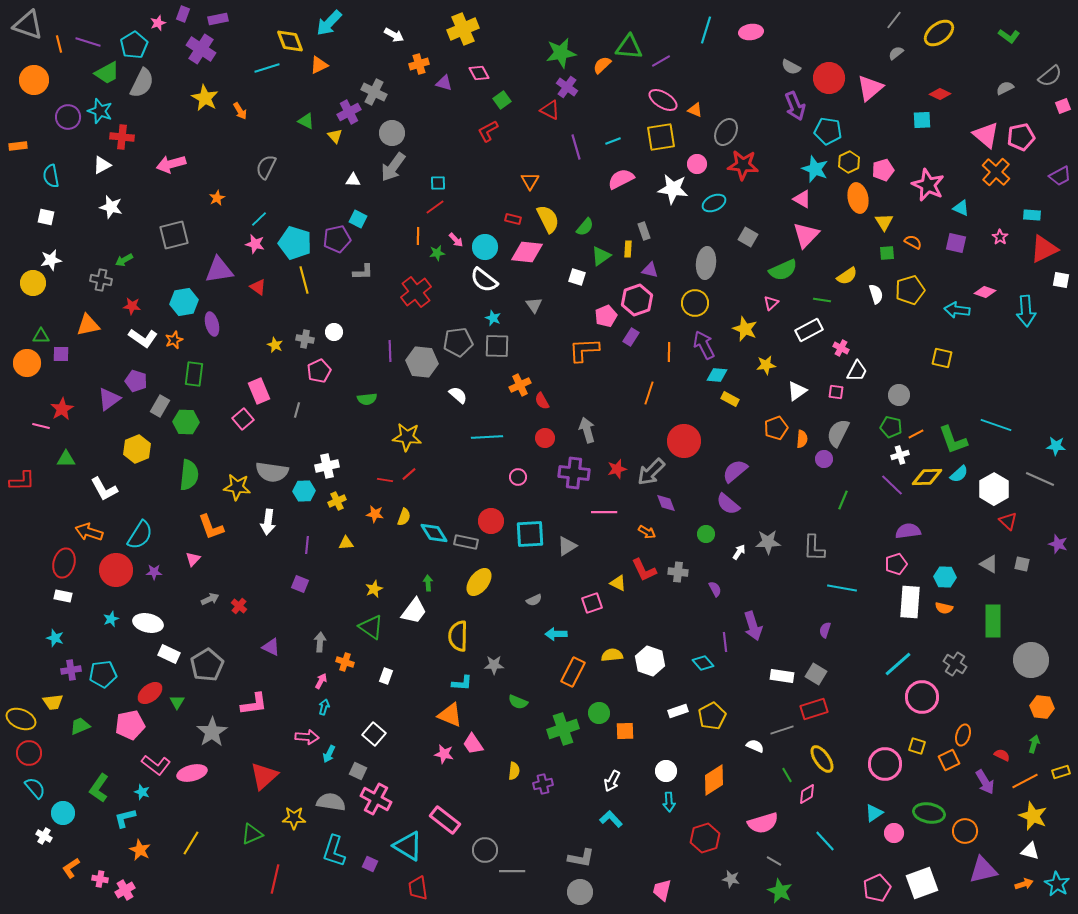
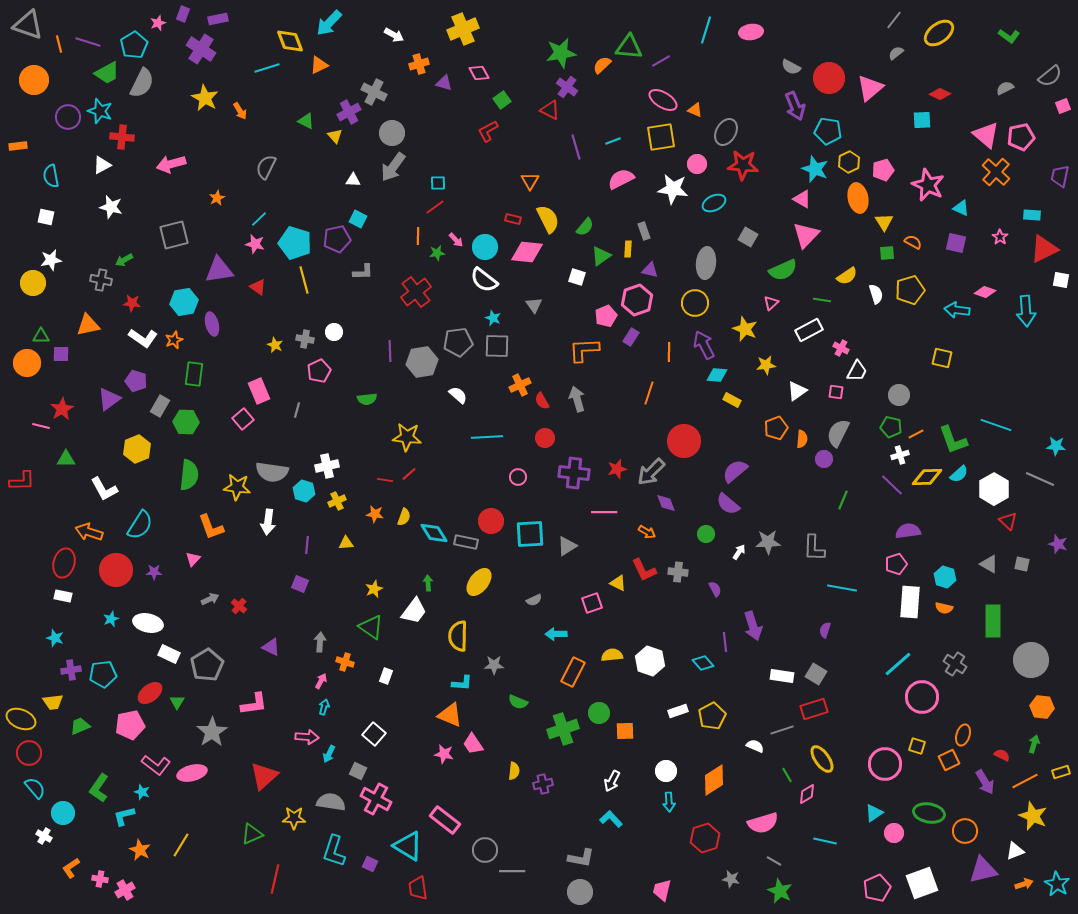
purple trapezoid at (1060, 176): rotated 130 degrees clockwise
red star at (132, 306): moved 3 px up
gray hexagon at (422, 362): rotated 16 degrees counterclockwise
yellow rectangle at (730, 399): moved 2 px right, 1 px down
gray arrow at (587, 430): moved 10 px left, 31 px up
cyan hexagon at (304, 491): rotated 20 degrees clockwise
cyan semicircle at (140, 535): moved 10 px up
cyan hexagon at (945, 577): rotated 15 degrees clockwise
cyan L-shape at (125, 818): moved 1 px left, 2 px up
cyan line at (825, 841): rotated 35 degrees counterclockwise
yellow line at (191, 843): moved 10 px left, 2 px down
white triangle at (1030, 851): moved 15 px left; rotated 36 degrees counterclockwise
